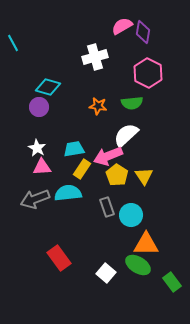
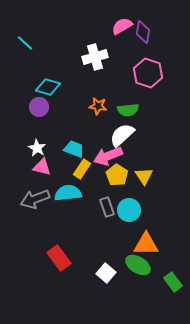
cyan line: moved 12 px right; rotated 18 degrees counterclockwise
pink hexagon: rotated 8 degrees counterclockwise
green semicircle: moved 4 px left, 7 px down
white semicircle: moved 4 px left
cyan trapezoid: rotated 30 degrees clockwise
pink triangle: rotated 18 degrees clockwise
cyan circle: moved 2 px left, 5 px up
green rectangle: moved 1 px right
